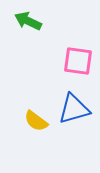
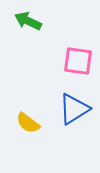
blue triangle: rotated 16 degrees counterclockwise
yellow semicircle: moved 8 px left, 2 px down
